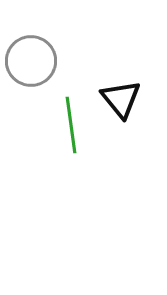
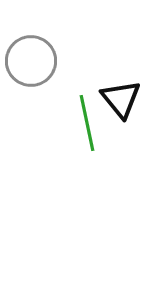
green line: moved 16 px right, 2 px up; rotated 4 degrees counterclockwise
